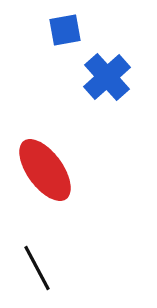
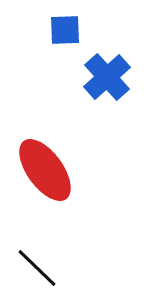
blue square: rotated 8 degrees clockwise
black line: rotated 18 degrees counterclockwise
